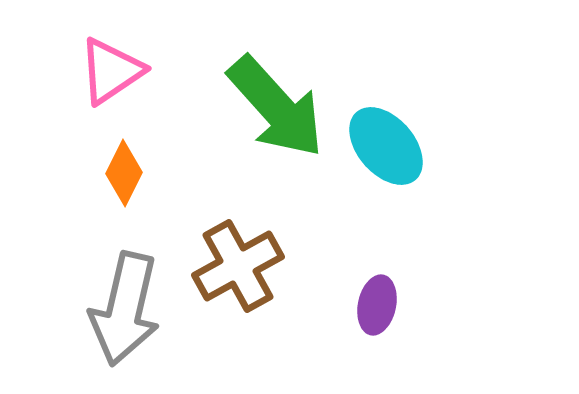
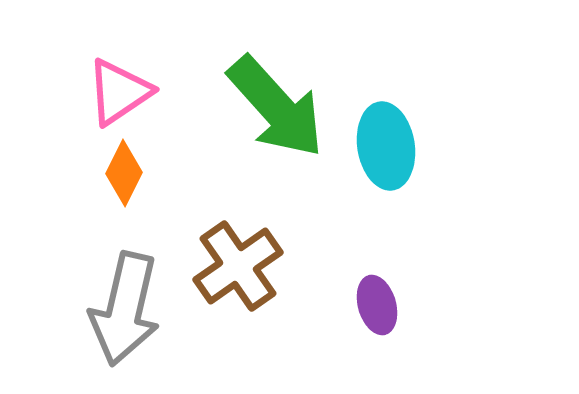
pink triangle: moved 8 px right, 21 px down
cyan ellipse: rotated 32 degrees clockwise
brown cross: rotated 6 degrees counterclockwise
purple ellipse: rotated 28 degrees counterclockwise
